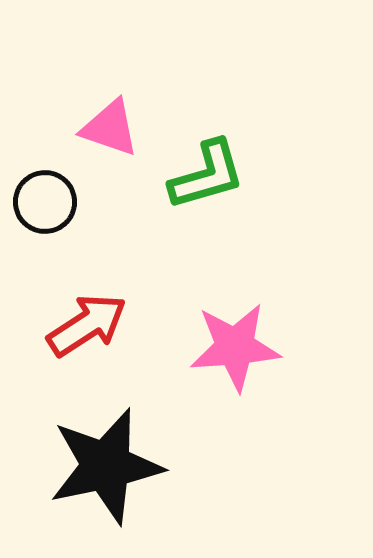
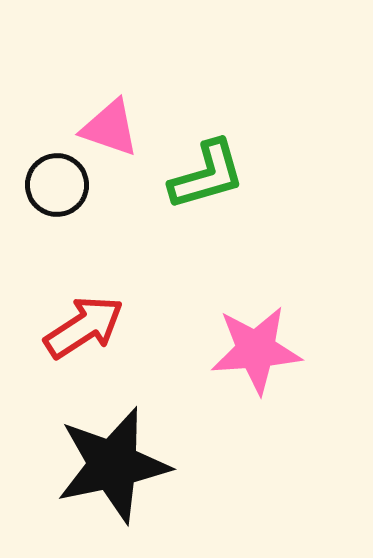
black circle: moved 12 px right, 17 px up
red arrow: moved 3 px left, 2 px down
pink star: moved 21 px right, 3 px down
black star: moved 7 px right, 1 px up
